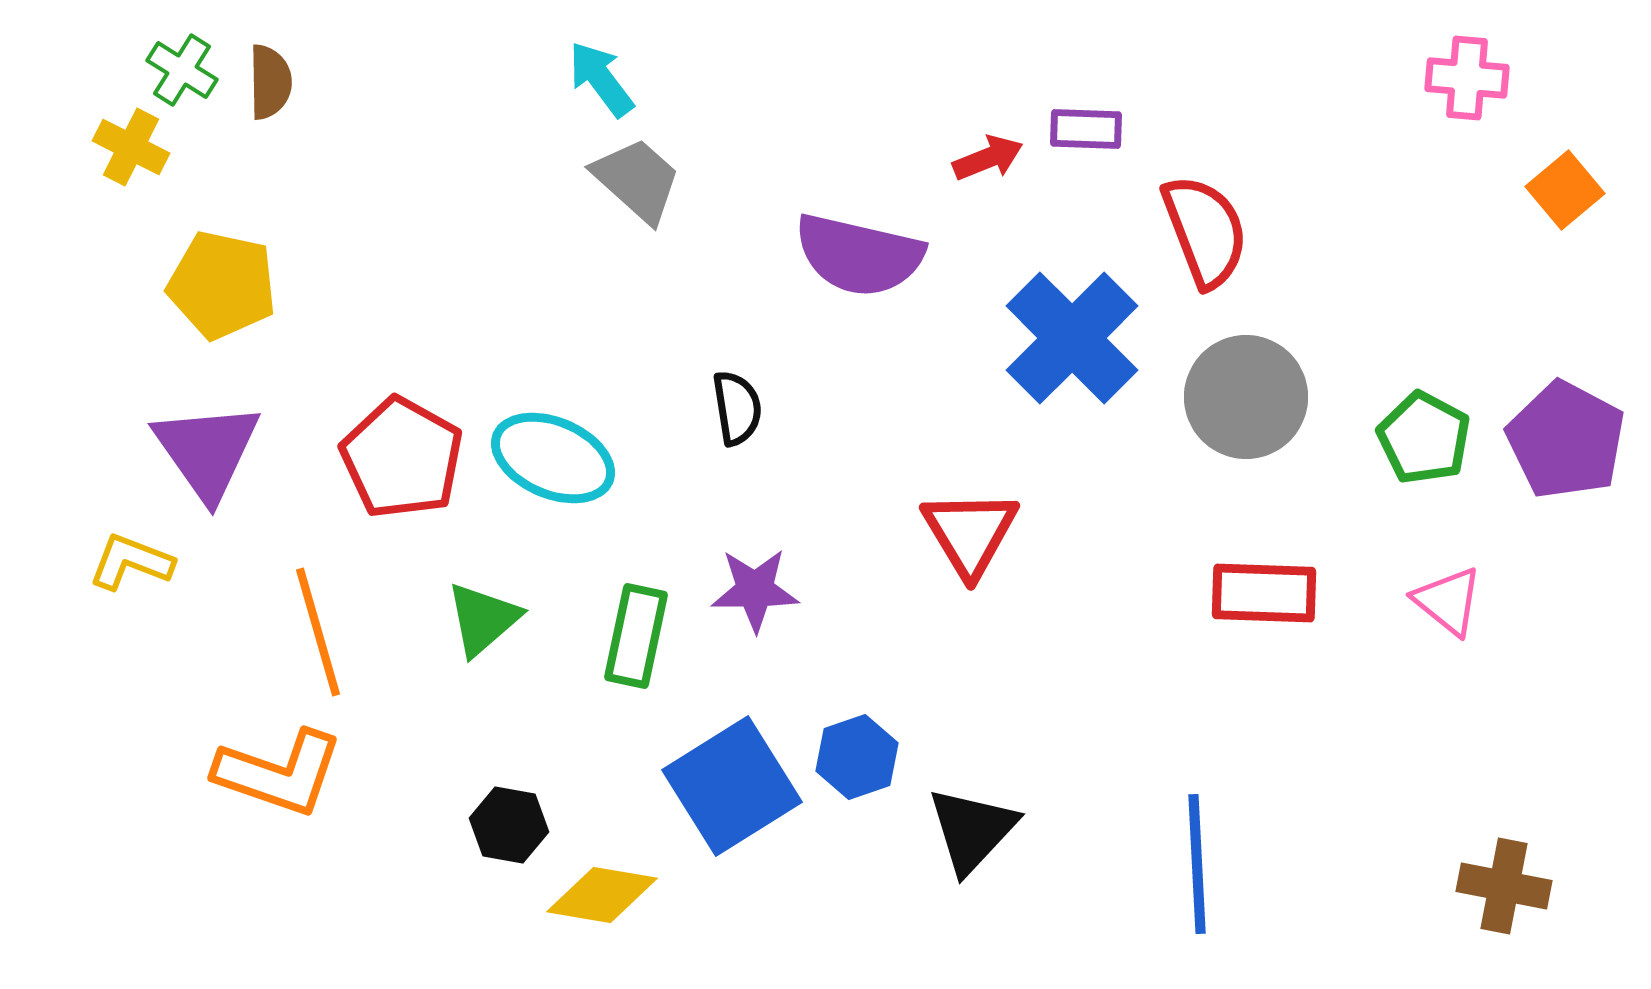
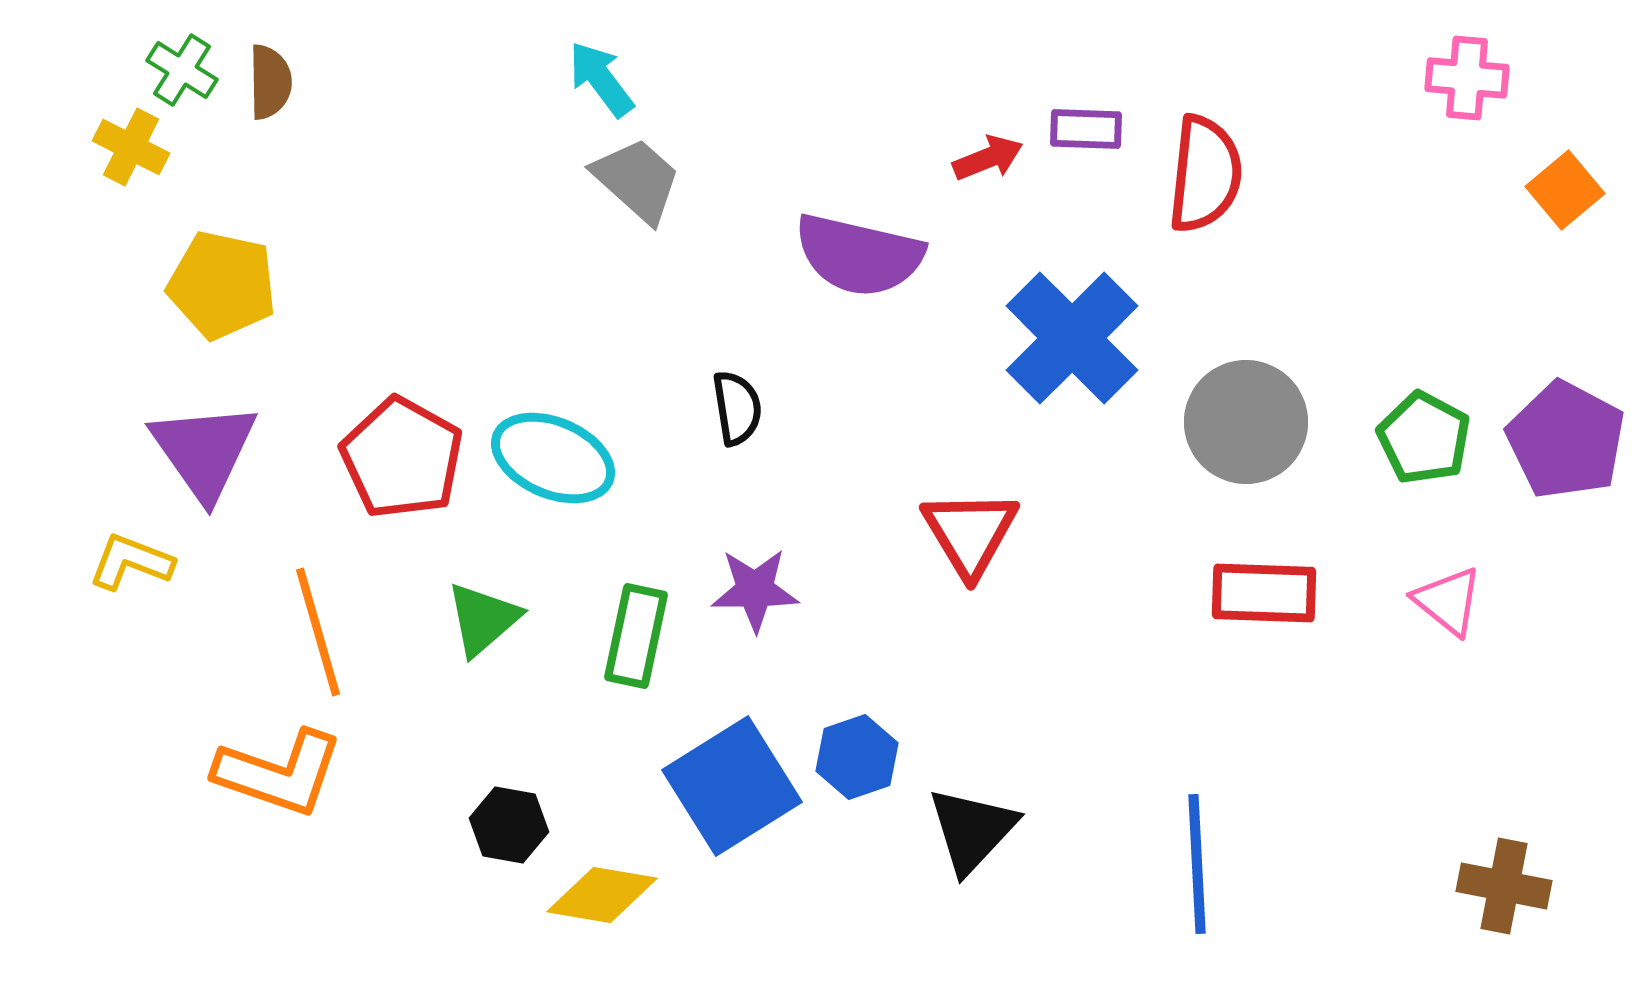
red semicircle: moved 57 px up; rotated 27 degrees clockwise
gray circle: moved 25 px down
purple triangle: moved 3 px left
